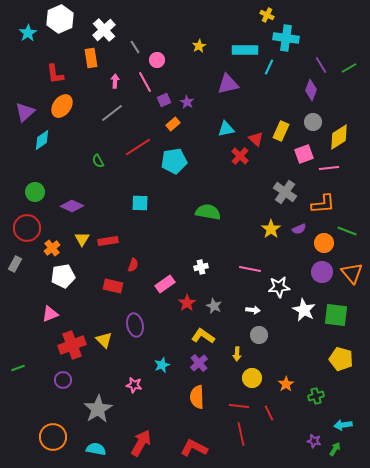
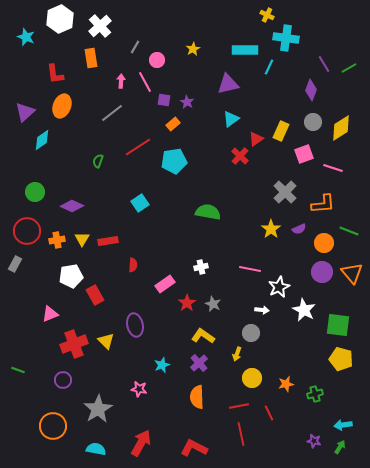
white cross at (104, 30): moved 4 px left, 4 px up
cyan star at (28, 33): moved 2 px left, 4 px down; rotated 18 degrees counterclockwise
yellow star at (199, 46): moved 6 px left, 3 px down
gray line at (135, 47): rotated 64 degrees clockwise
purple line at (321, 65): moved 3 px right, 1 px up
pink arrow at (115, 81): moved 6 px right
purple square at (164, 100): rotated 32 degrees clockwise
orange ellipse at (62, 106): rotated 15 degrees counterclockwise
cyan triangle at (226, 129): moved 5 px right, 10 px up; rotated 24 degrees counterclockwise
yellow diamond at (339, 137): moved 2 px right, 9 px up
red triangle at (256, 139): rotated 42 degrees clockwise
green semicircle at (98, 161): rotated 48 degrees clockwise
pink line at (329, 168): moved 4 px right; rotated 24 degrees clockwise
gray cross at (285, 192): rotated 10 degrees clockwise
cyan square at (140, 203): rotated 36 degrees counterclockwise
red circle at (27, 228): moved 3 px down
green line at (347, 231): moved 2 px right
orange cross at (52, 248): moved 5 px right, 8 px up; rotated 28 degrees clockwise
red semicircle at (133, 265): rotated 16 degrees counterclockwise
white pentagon at (63, 276): moved 8 px right
red rectangle at (113, 286): moved 18 px left, 9 px down; rotated 48 degrees clockwise
white star at (279, 287): rotated 20 degrees counterclockwise
gray star at (214, 306): moved 1 px left, 2 px up
white arrow at (253, 310): moved 9 px right
green square at (336, 315): moved 2 px right, 10 px down
gray circle at (259, 335): moved 8 px left, 2 px up
yellow triangle at (104, 340): moved 2 px right, 1 px down
red cross at (72, 345): moved 2 px right, 1 px up
yellow arrow at (237, 354): rotated 16 degrees clockwise
green line at (18, 368): moved 2 px down; rotated 40 degrees clockwise
orange star at (286, 384): rotated 21 degrees clockwise
pink star at (134, 385): moved 5 px right, 4 px down
green cross at (316, 396): moved 1 px left, 2 px up
red line at (239, 406): rotated 18 degrees counterclockwise
orange circle at (53, 437): moved 11 px up
green arrow at (335, 449): moved 5 px right, 2 px up
